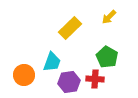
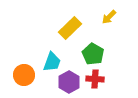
green pentagon: moved 14 px left, 3 px up
purple hexagon: rotated 20 degrees counterclockwise
